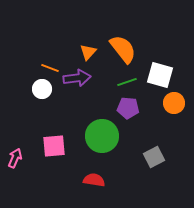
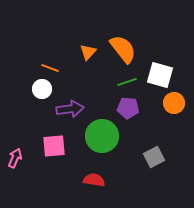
purple arrow: moved 7 px left, 31 px down
